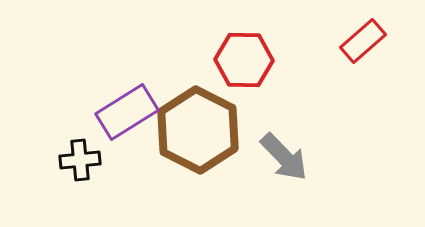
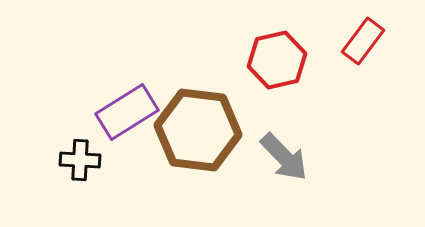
red rectangle: rotated 12 degrees counterclockwise
red hexagon: moved 33 px right; rotated 14 degrees counterclockwise
brown hexagon: rotated 20 degrees counterclockwise
black cross: rotated 9 degrees clockwise
